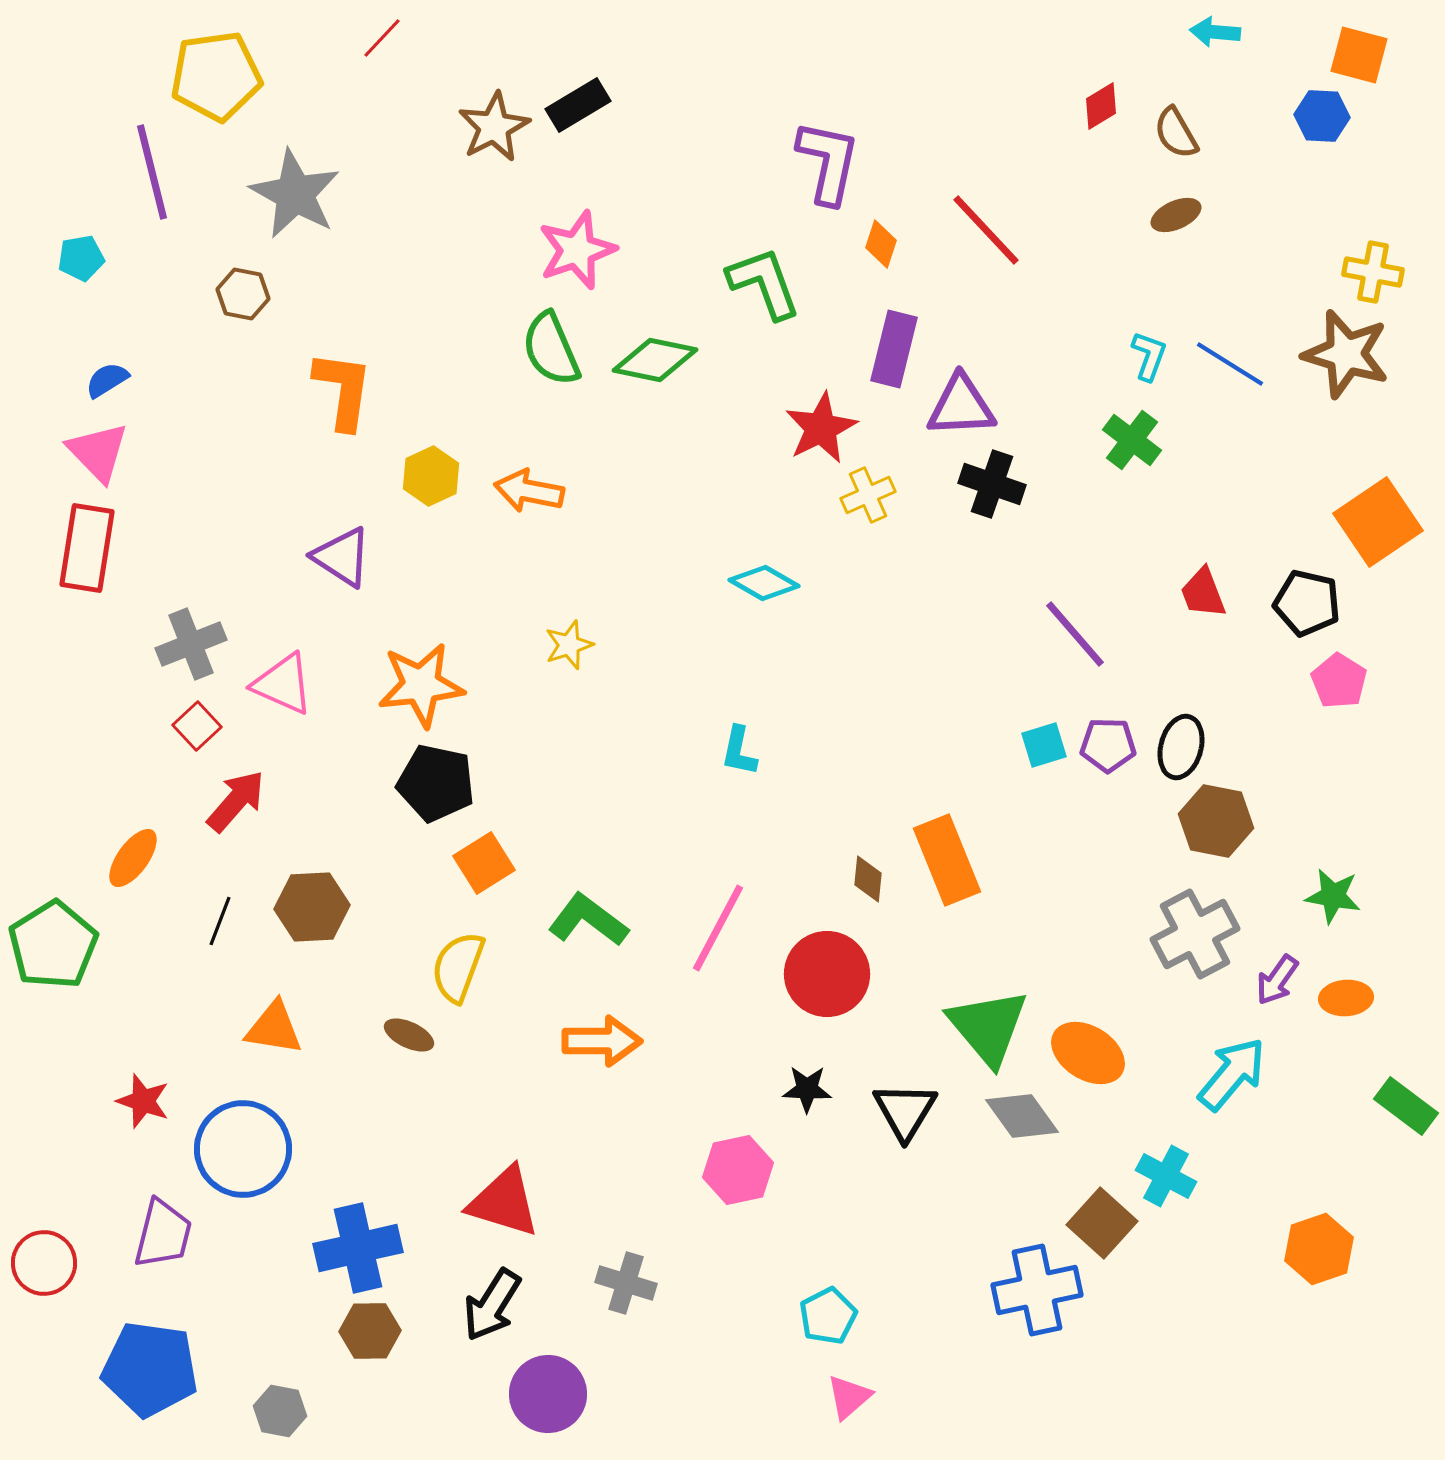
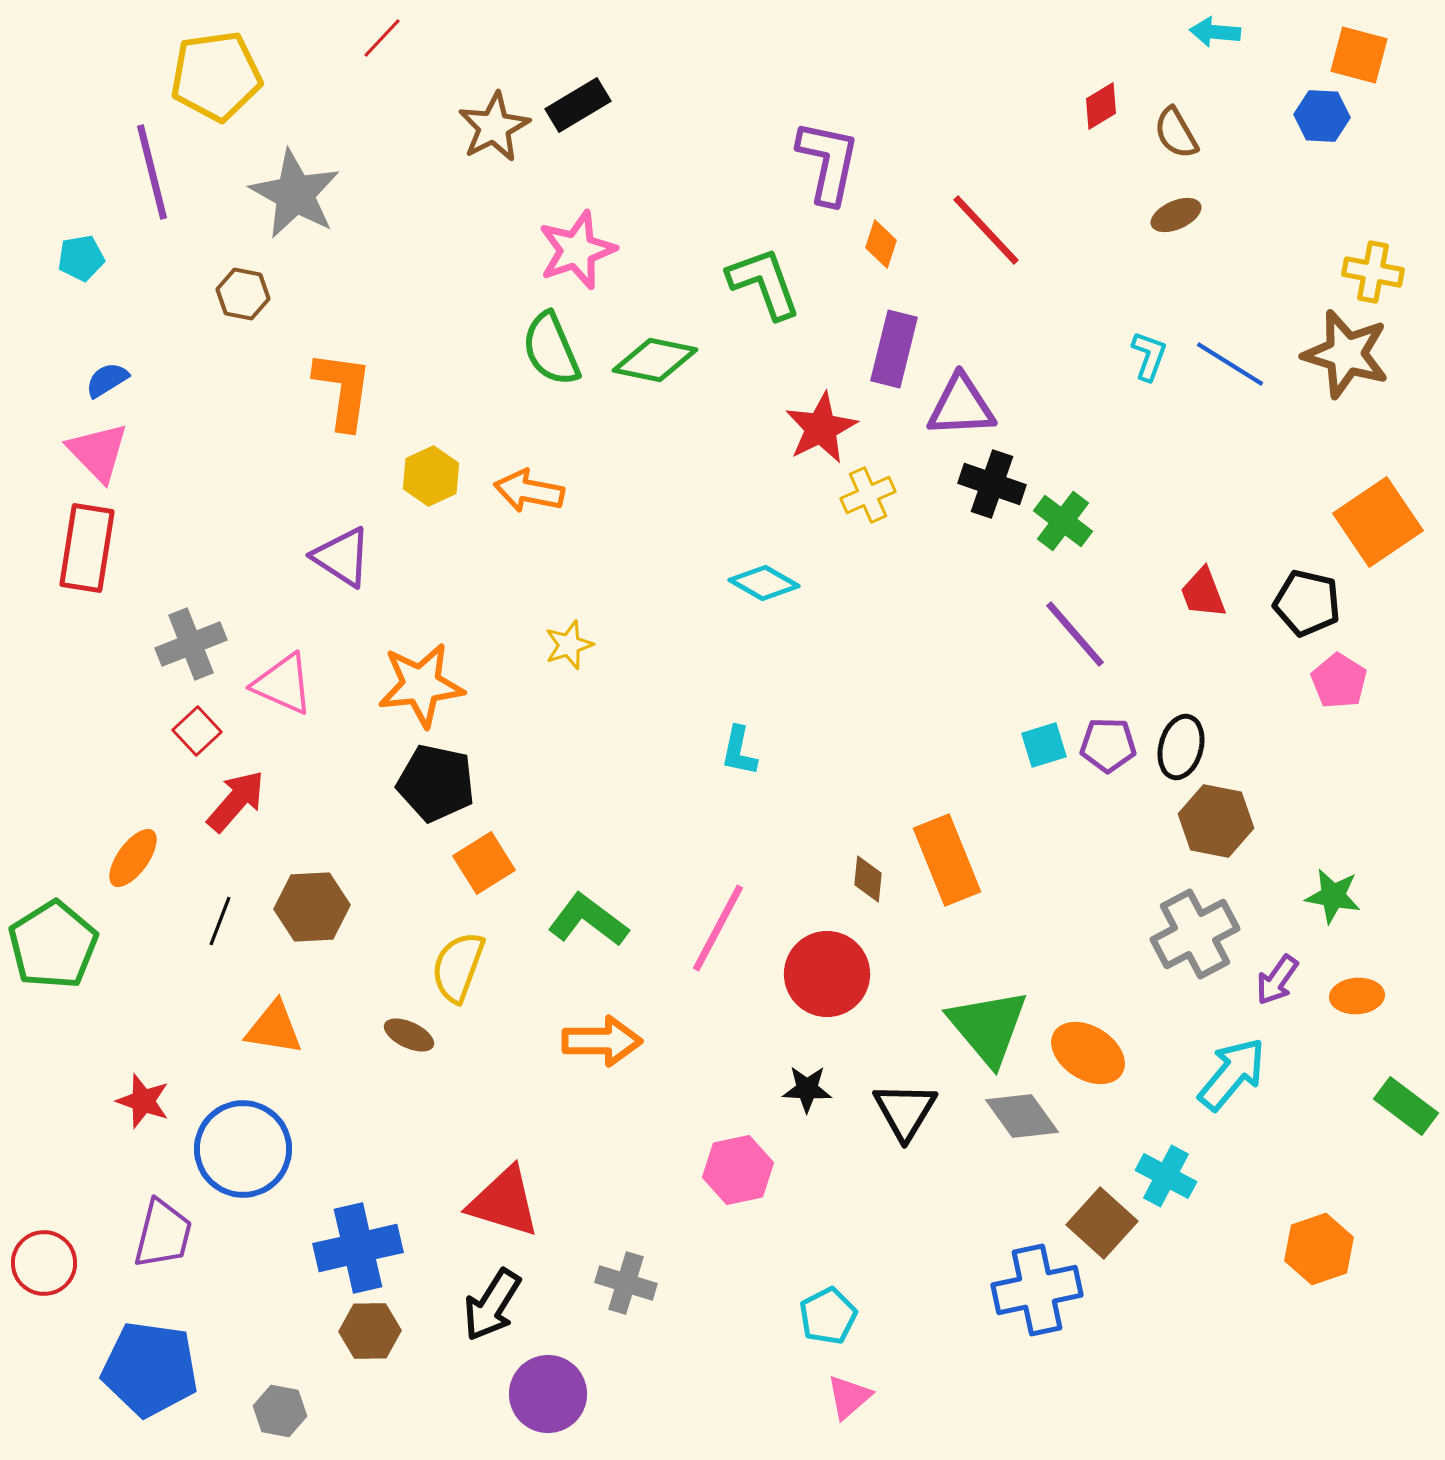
green cross at (1132, 440): moved 69 px left, 81 px down
red square at (197, 726): moved 5 px down
orange ellipse at (1346, 998): moved 11 px right, 2 px up
